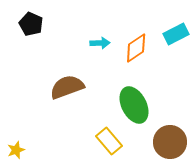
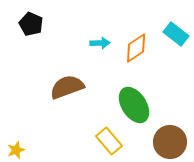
cyan rectangle: rotated 65 degrees clockwise
green ellipse: rotated 6 degrees counterclockwise
